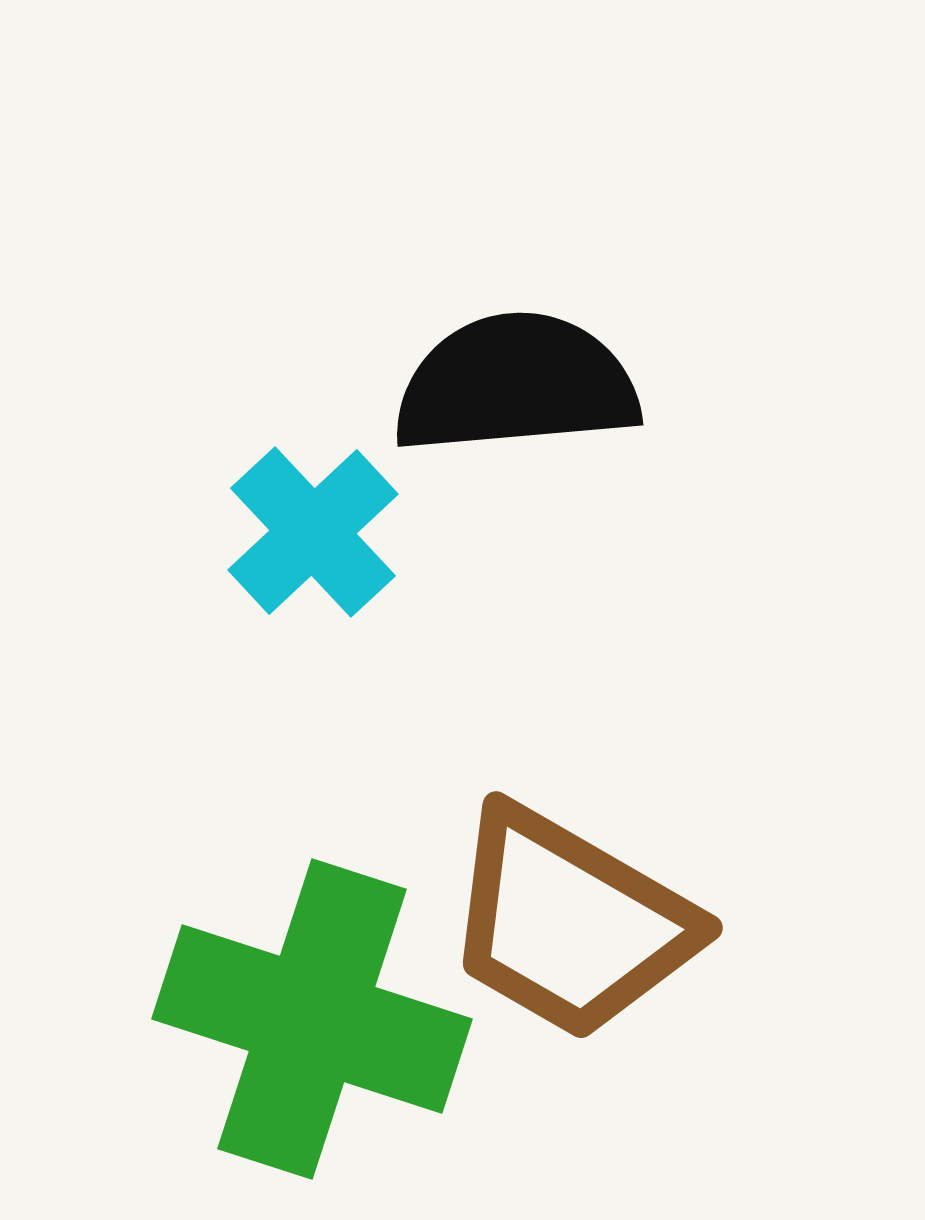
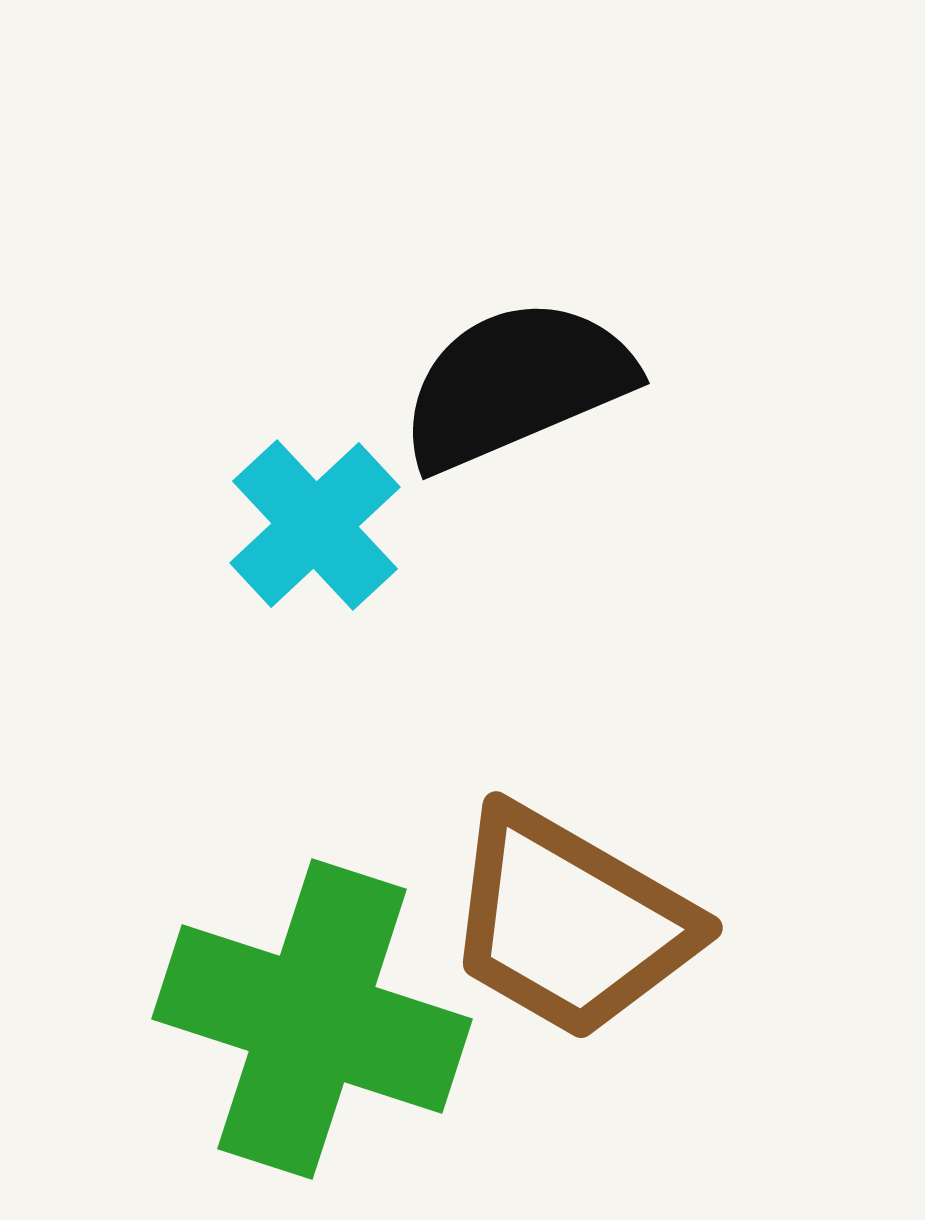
black semicircle: rotated 18 degrees counterclockwise
cyan cross: moved 2 px right, 7 px up
